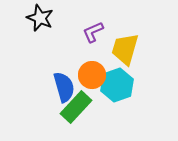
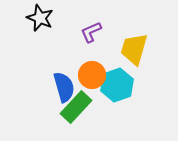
purple L-shape: moved 2 px left
yellow trapezoid: moved 9 px right
